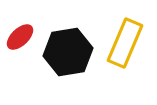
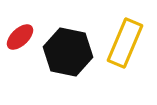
black hexagon: rotated 21 degrees clockwise
